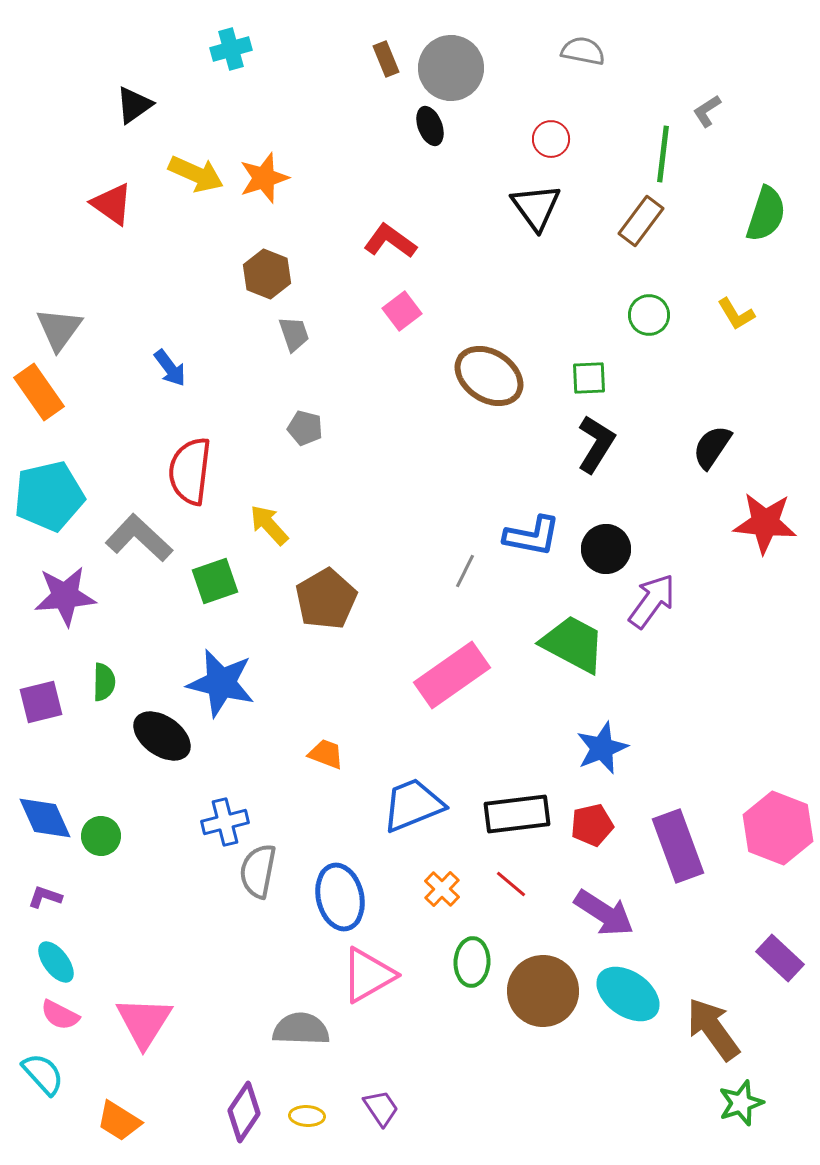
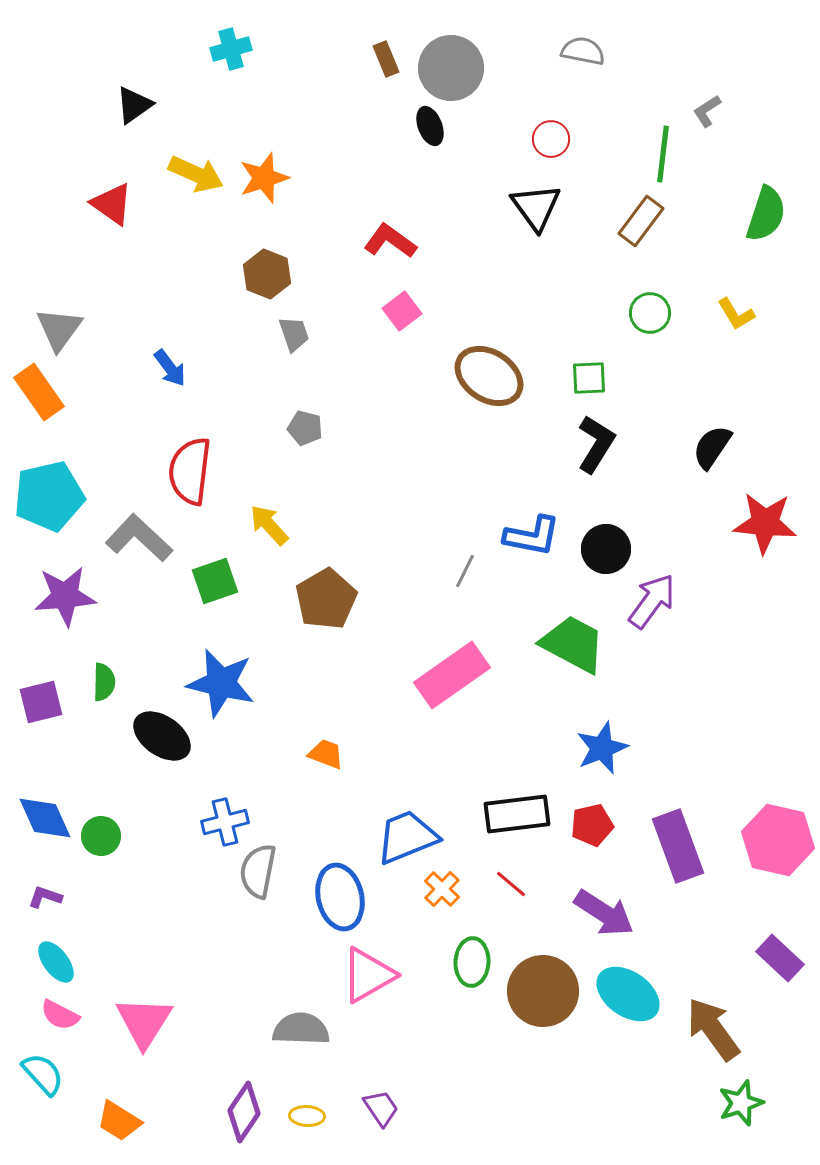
green circle at (649, 315): moved 1 px right, 2 px up
blue trapezoid at (413, 805): moved 6 px left, 32 px down
pink hexagon at (778, 828): moved 12 px down; rotated 8 degrees counterclockwise
